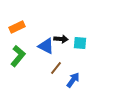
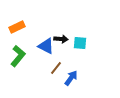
blue arrow: moved 2 px left, 2 px up
